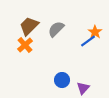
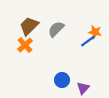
orange star: rotated 24 degrees counterclockwise
